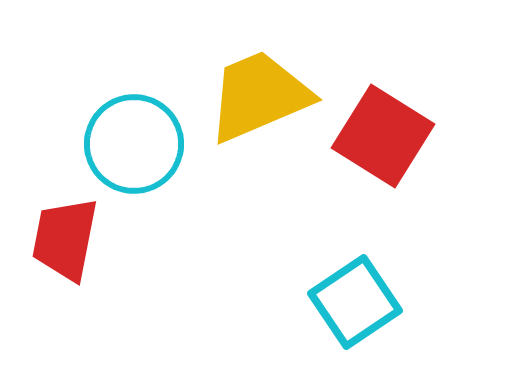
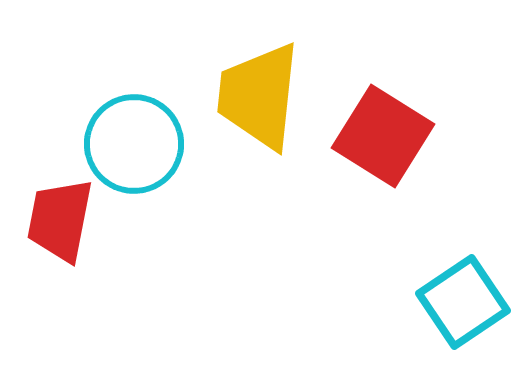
yellow trapezoid: rotated 61 degrees counterclockwise
red trapezoid: moved 5 px left, 19 px up
cyan square: moved 108 px right
